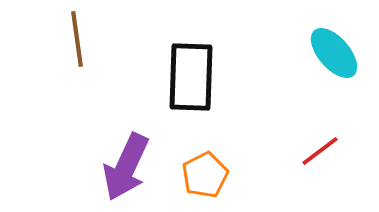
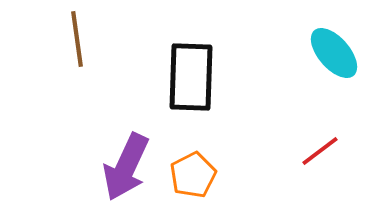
orange pentagon: moved 12 px left
